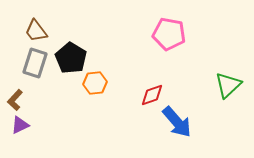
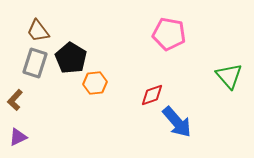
brown trapezoid: moved 2 px right
green triangle: moved 1 px right, 9 px up; rotated 28 degrees counterclockwise
purple triangle: moved 2 px left, 12 px down
